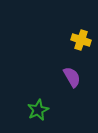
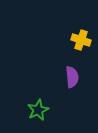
purple semicircle: rotated 25 degrees clockwise
